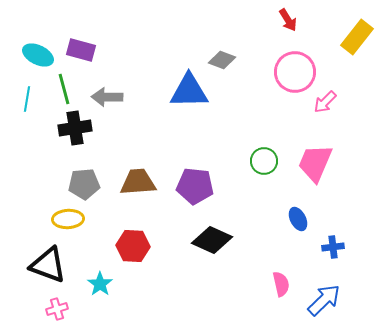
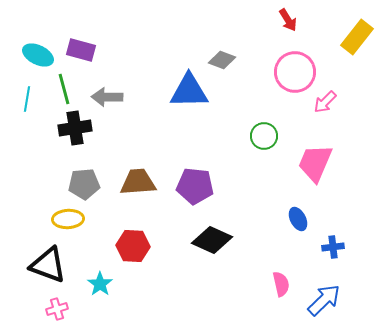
green circle: moved 25 px up
